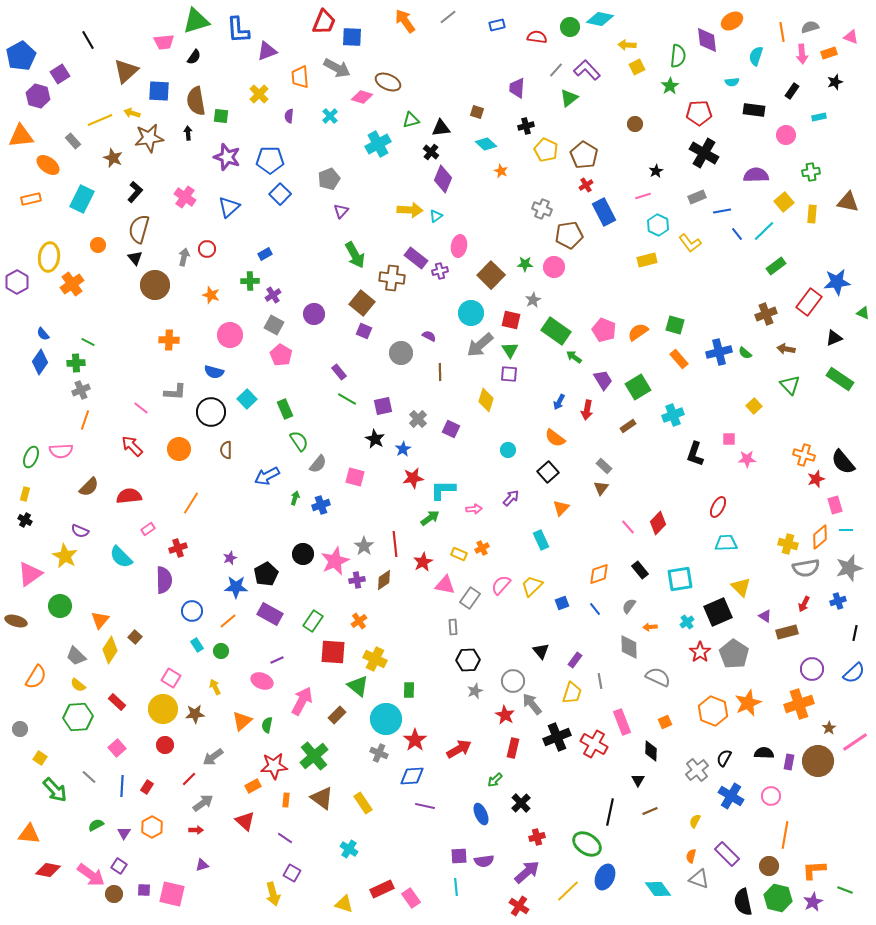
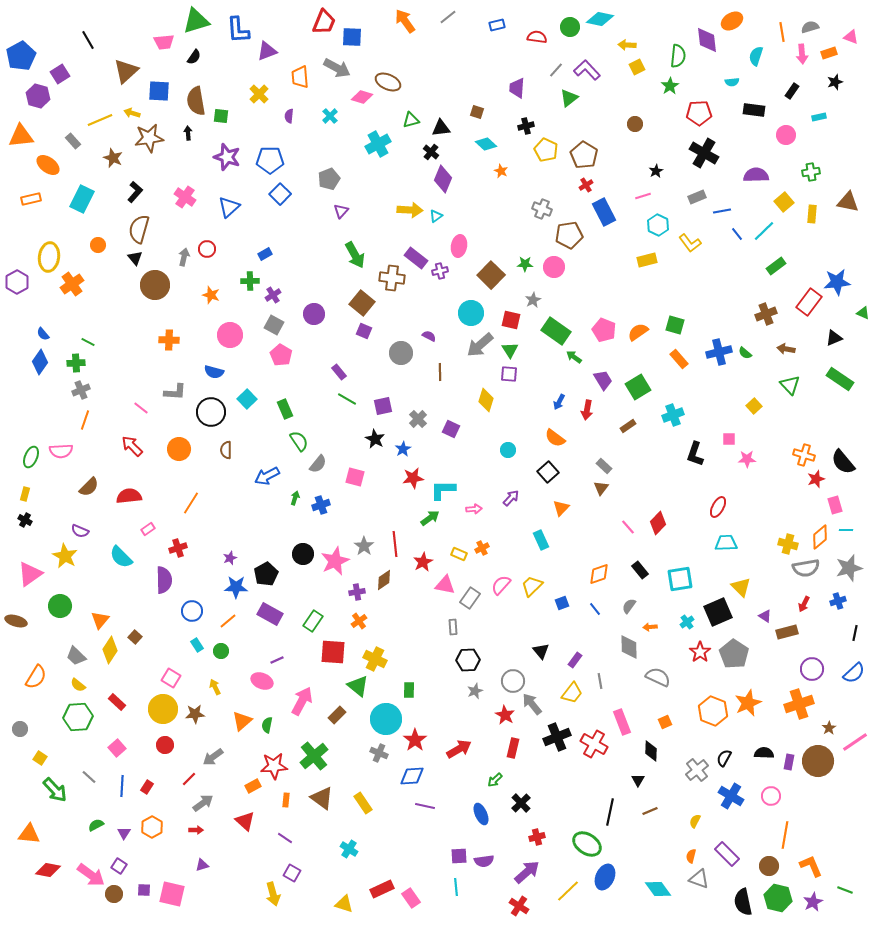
purple cross at (357, 580): moved 12 px down
yellow trapezoid at (572, 693): rotated 20 degrees clockwise
orange L-shape at (814, 870): moved 3 px left, 4 px up; rotated 70 degrees clockwise
